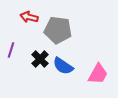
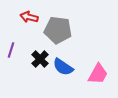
blue semicircle: moved 1 px down
